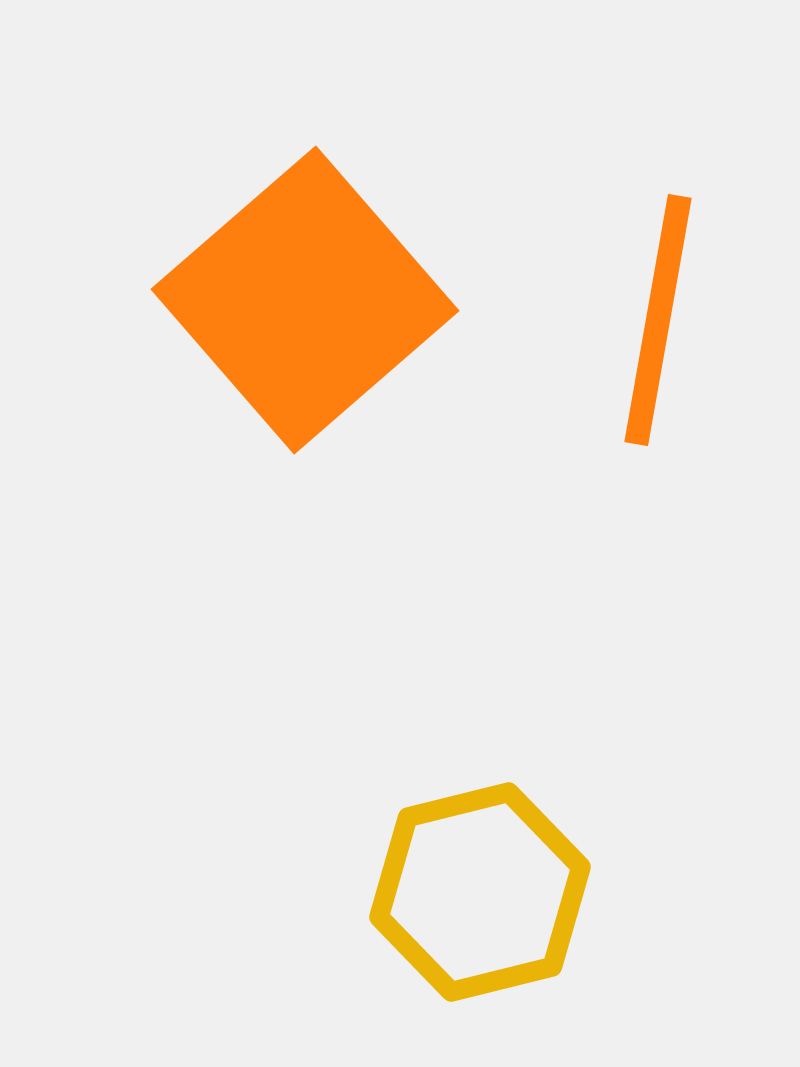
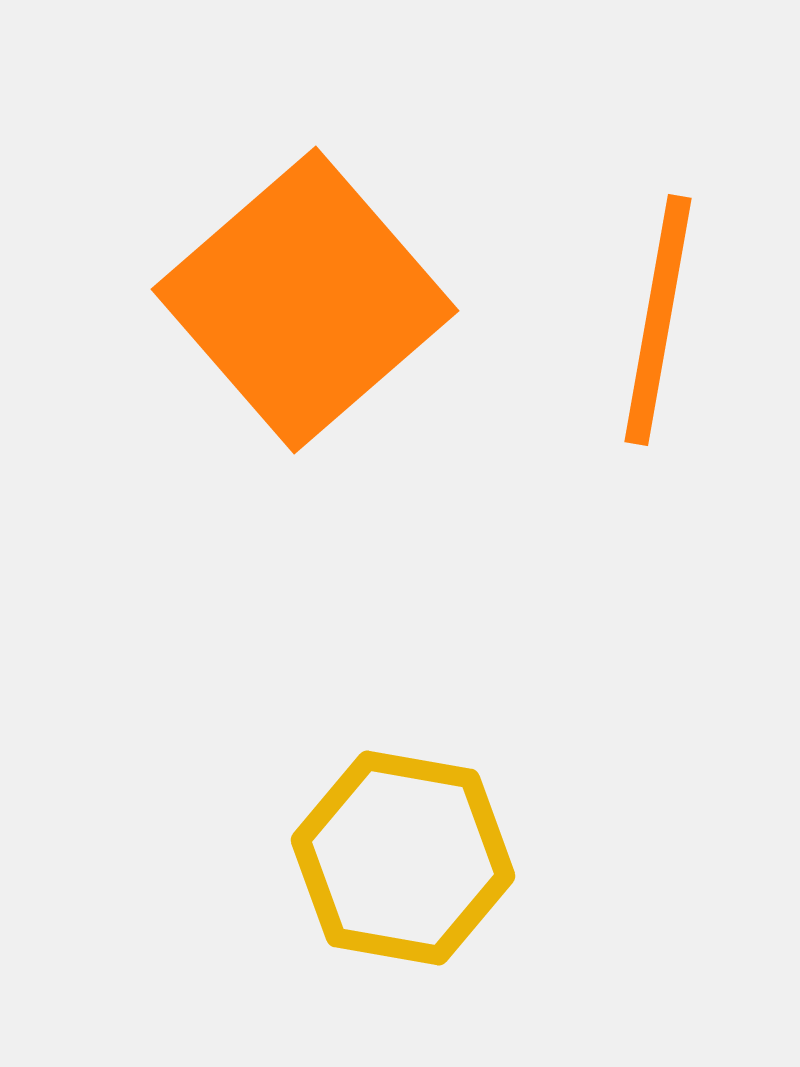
yellow hexagon: moved 77 px left, 34 px up; rotated 24 degrees clockwise
